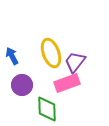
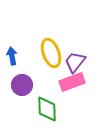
blue arrow: rotated 18 degrees clockwise
pink rectangle: moved 5 px right, 1 px up
